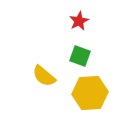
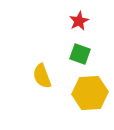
green square: moved 2 px up
yellow semicircle: moved 2 px left; rotated 30 degrees clockwise
